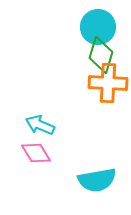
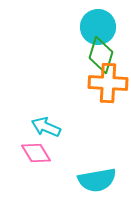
cyan arrow: moved 6 px right, 2 px down
